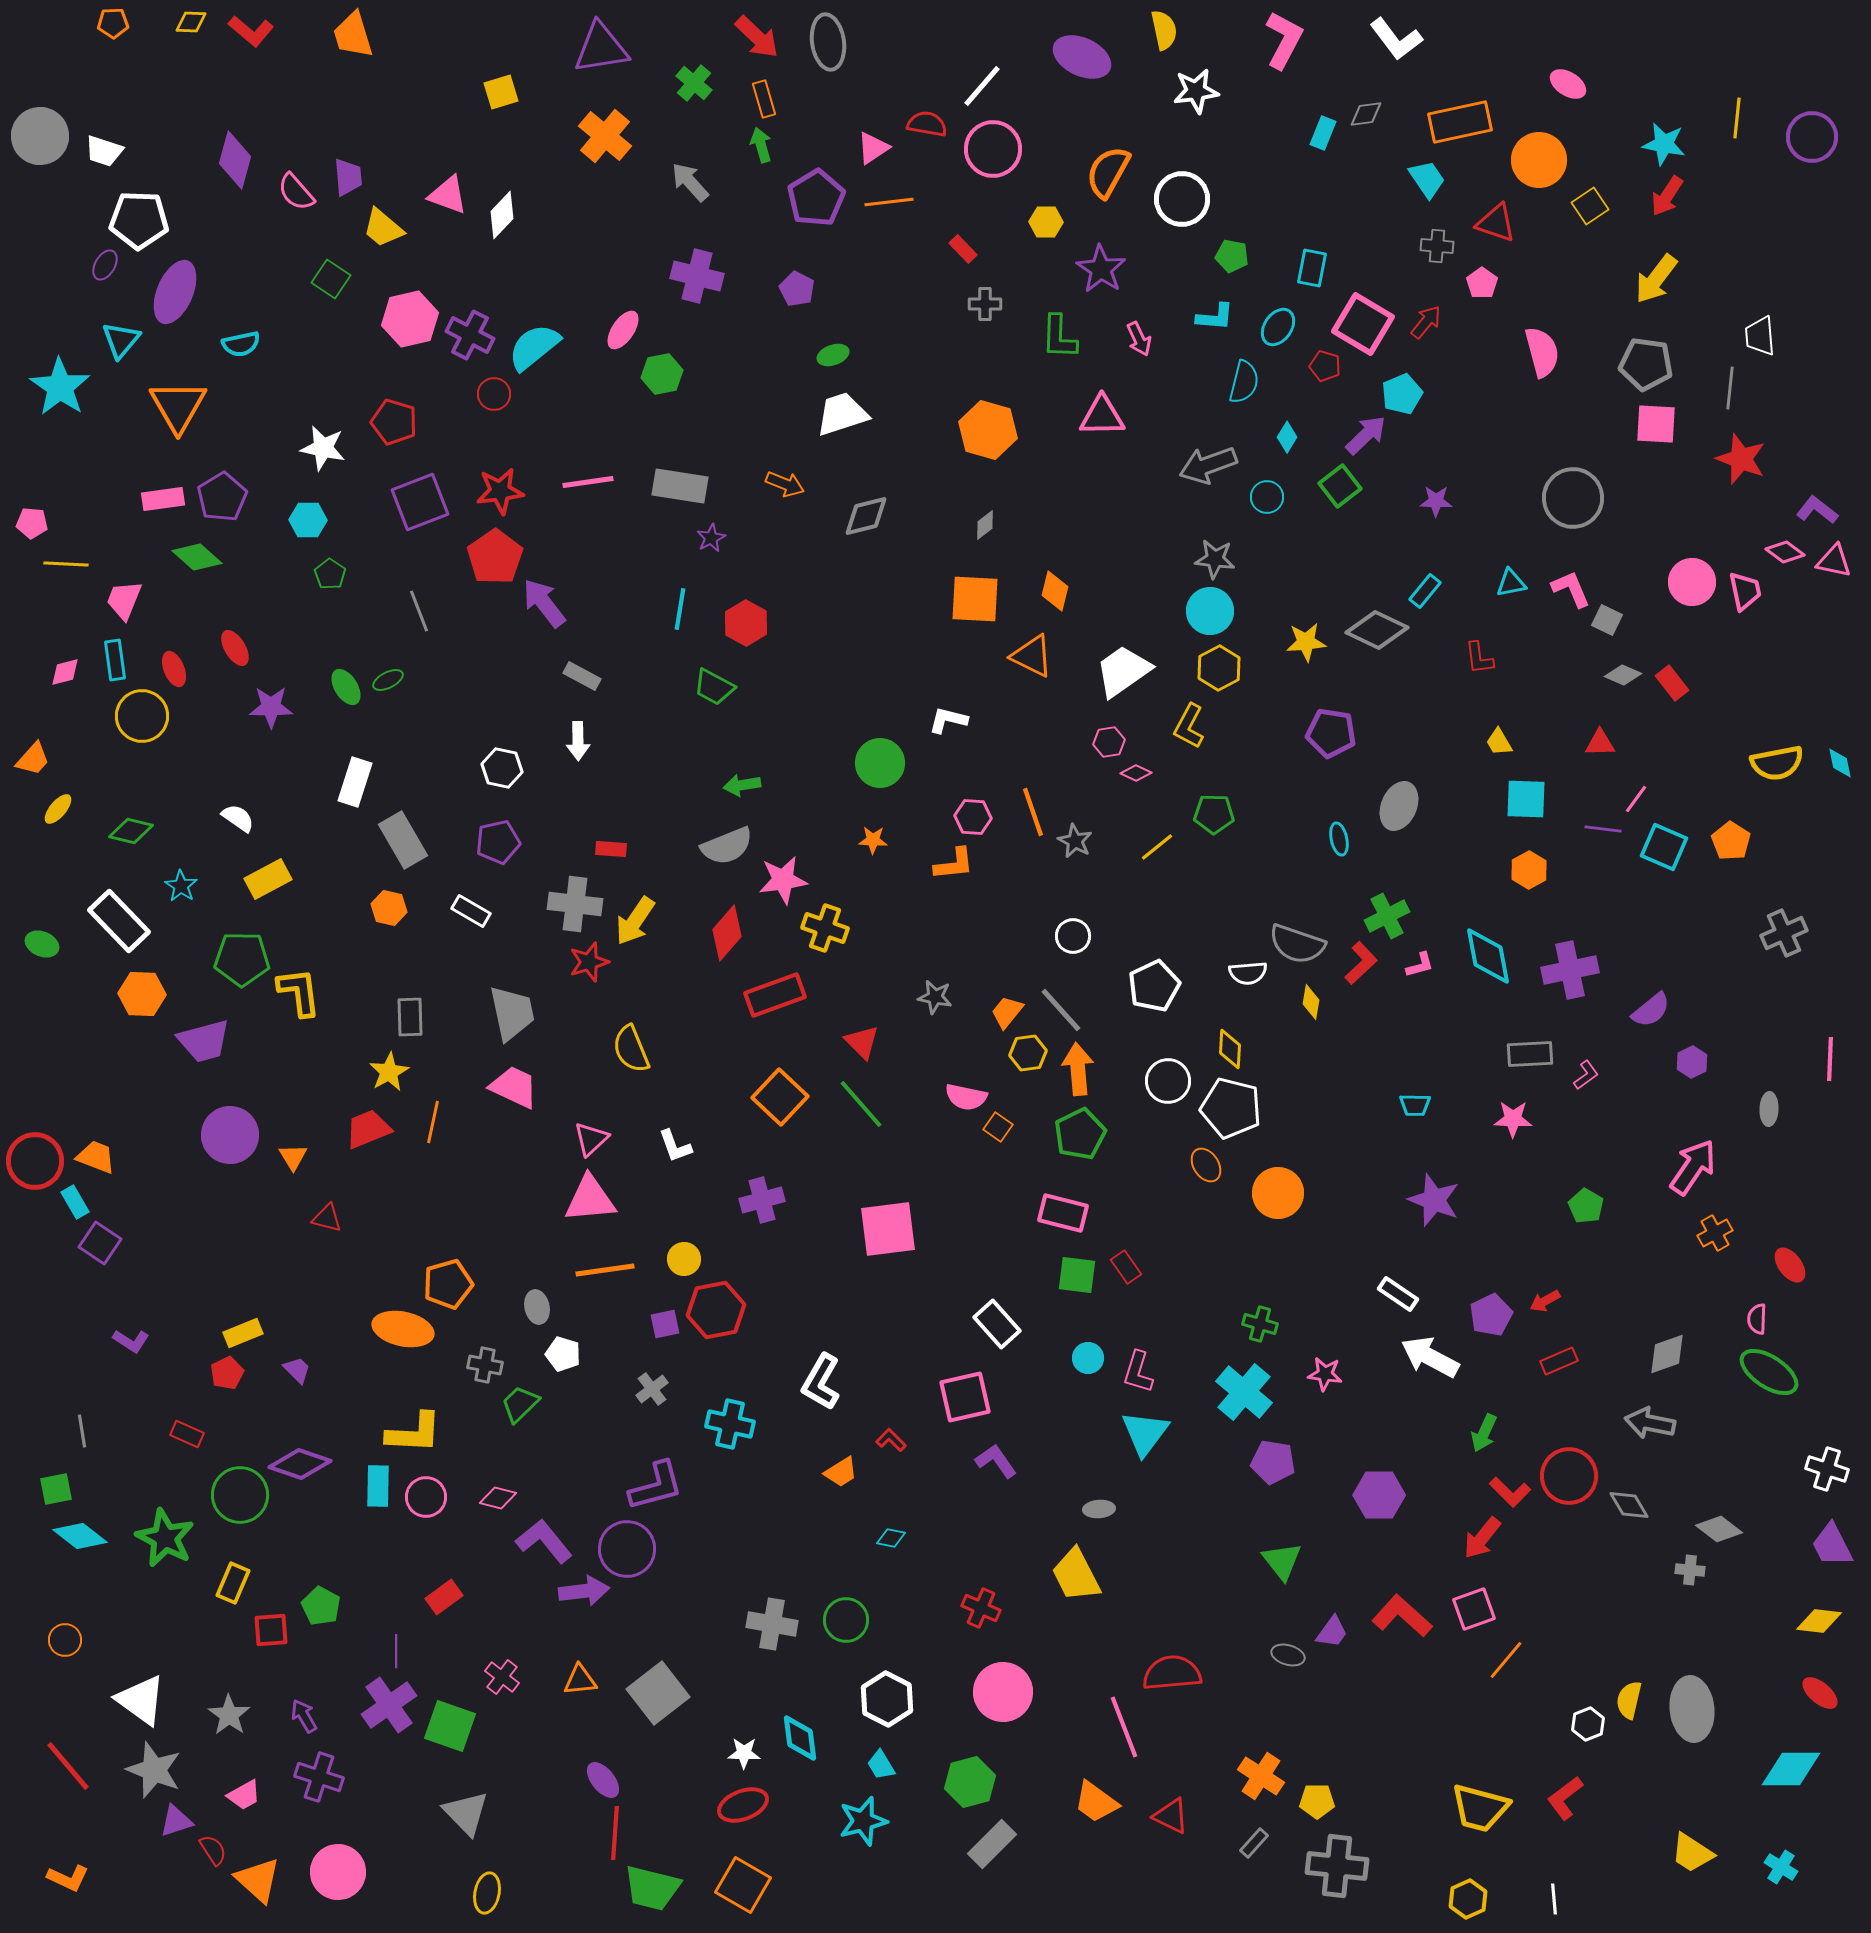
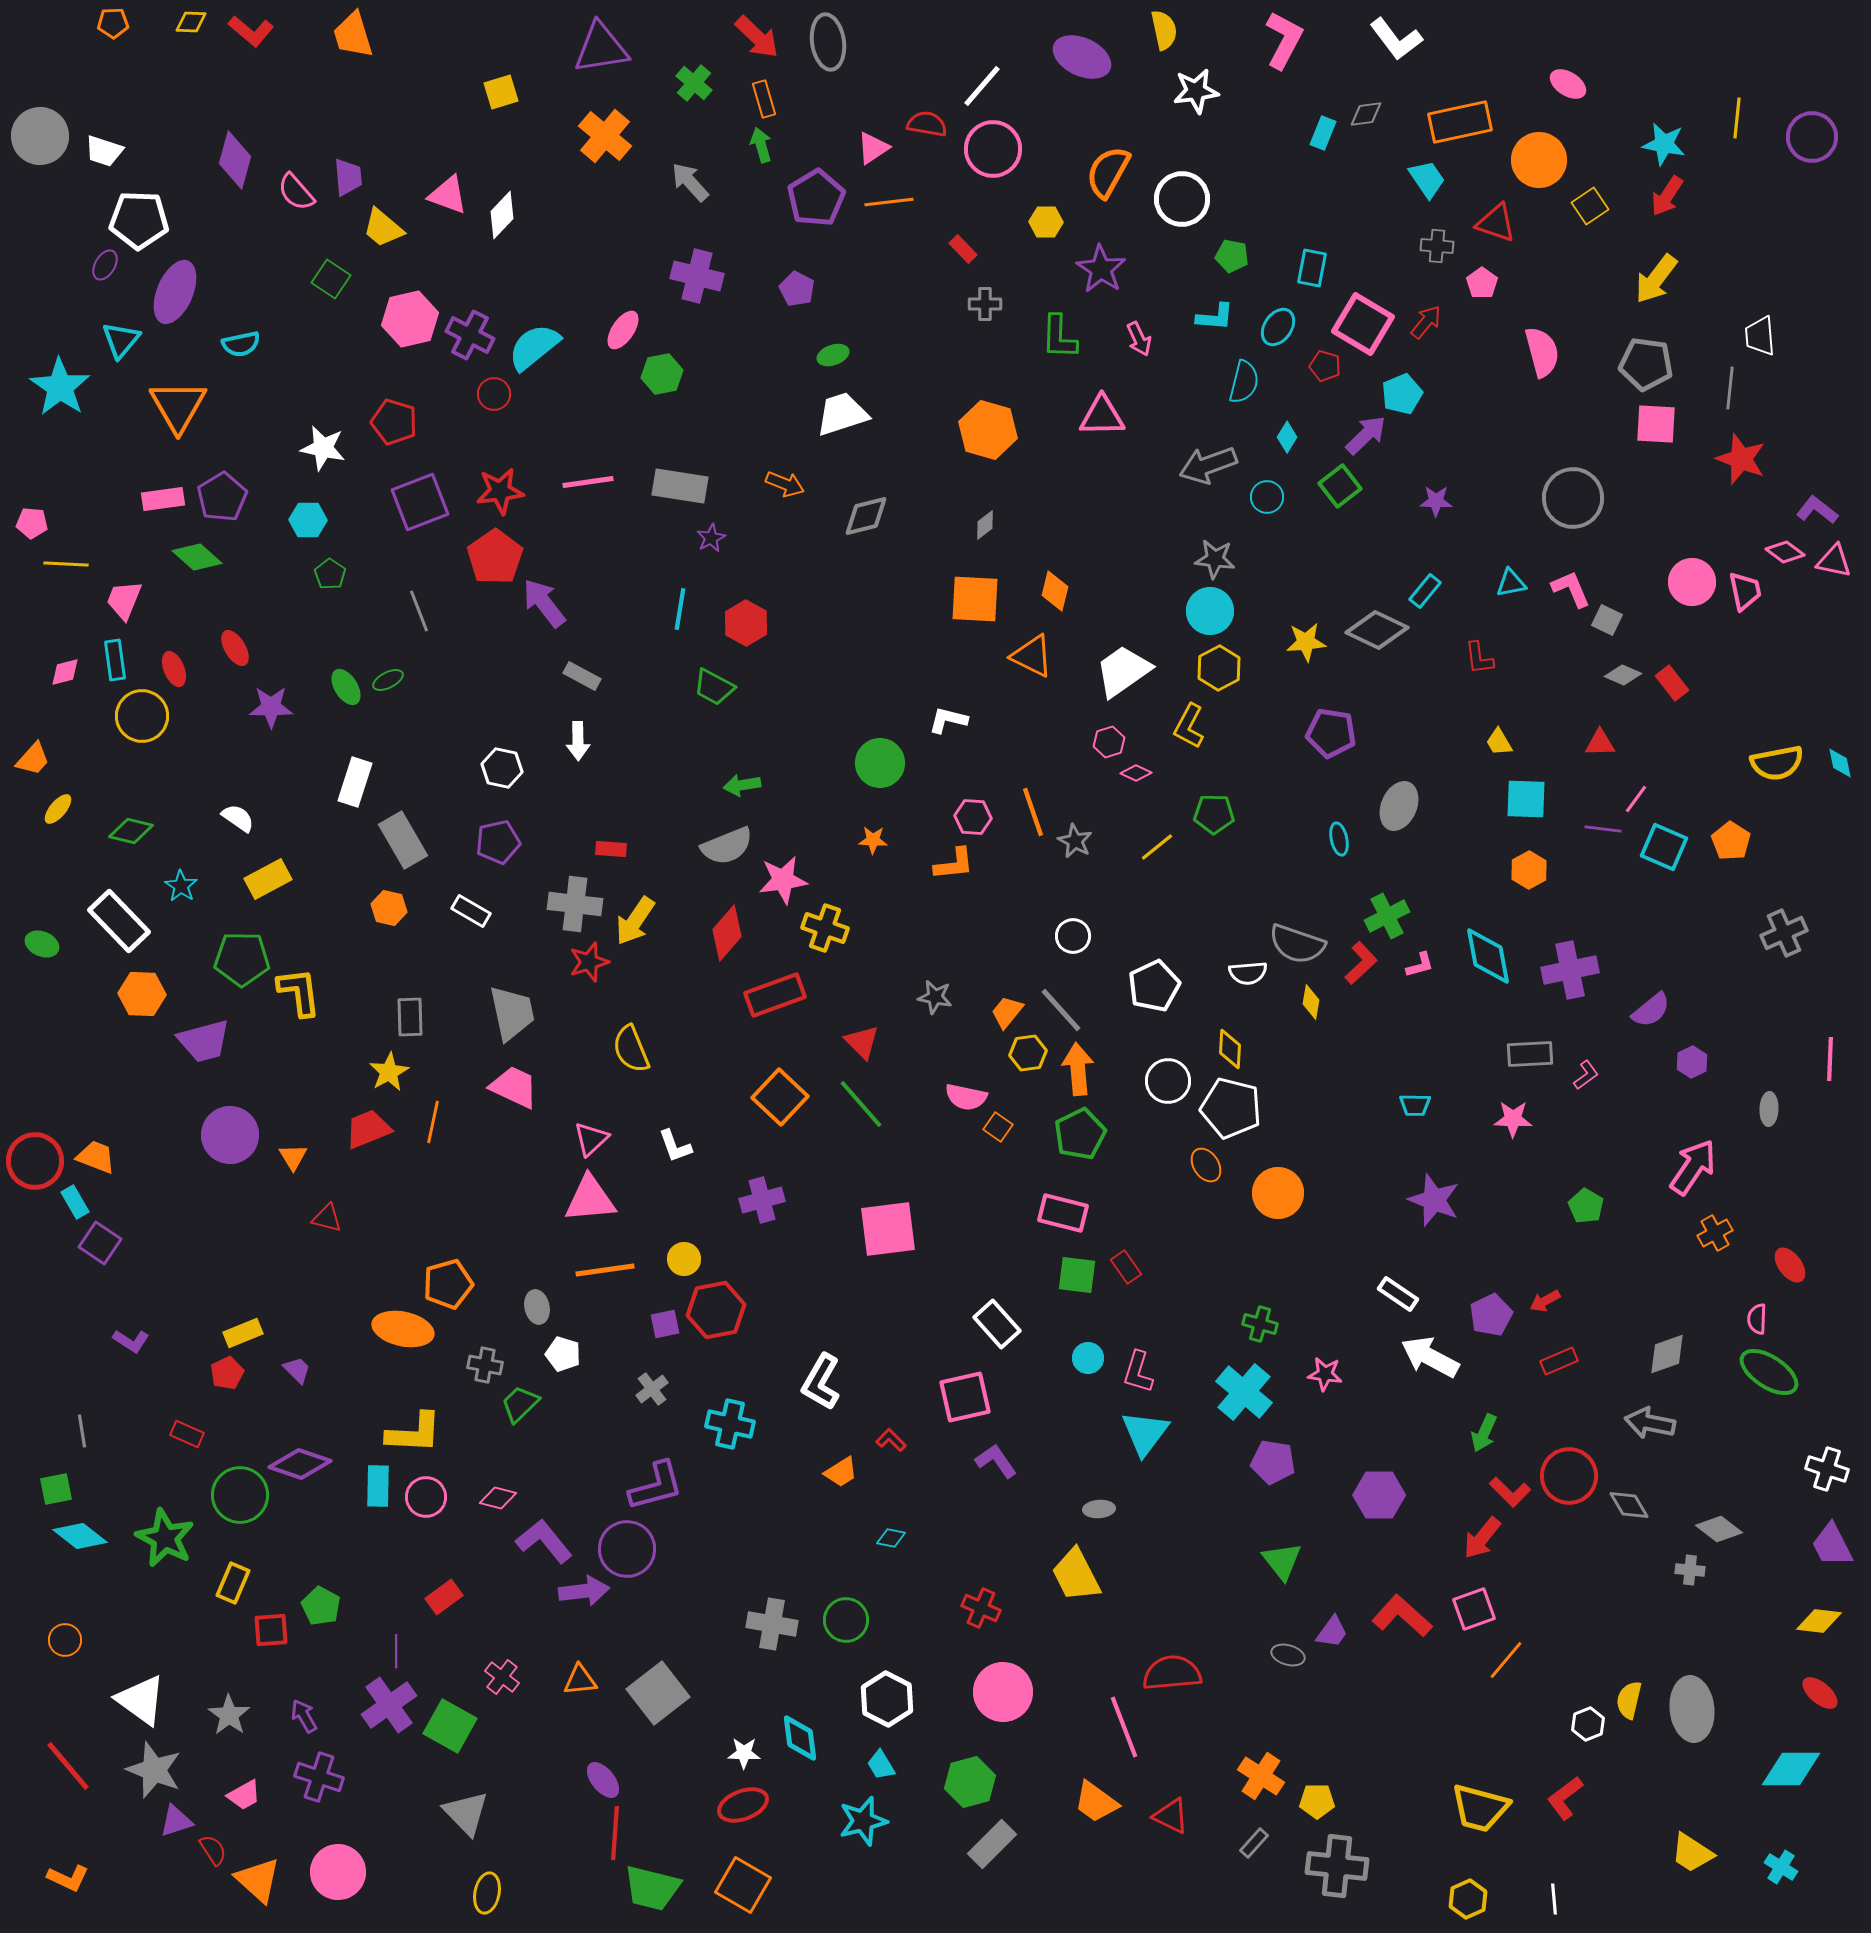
pink hexagon at (1109, 742): rotated 8 degrees counterclockwise
green square at (450, 1726): rotated 10 degrees clockwise
